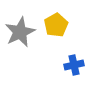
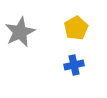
yellow pentagon: moved 20 px right, 3 px down
